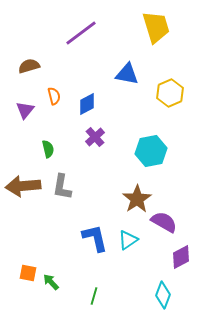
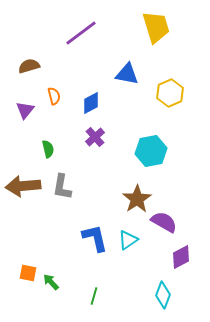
blue diamond: moved 4 px right, 1 px up
